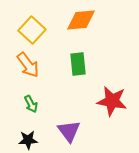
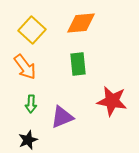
orange diamond: moved 3 px down
orange arrow: moved 3 px left, 2 px down
green arrow: rotated 30 degrees clockwise
purple triangle: moved 7 px left, 14 px up; rotated 45 degrees clockwise
black star: rotated 18 degrees counterclockwise
